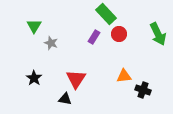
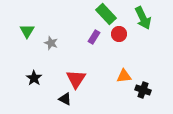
green triangle: moved 7 px left, 5 px down
green arrow: moved 15 px left, 16 px up
black triangle: rotated 16 degrees clockwise
